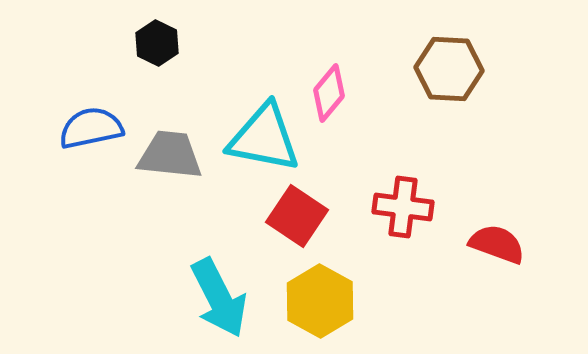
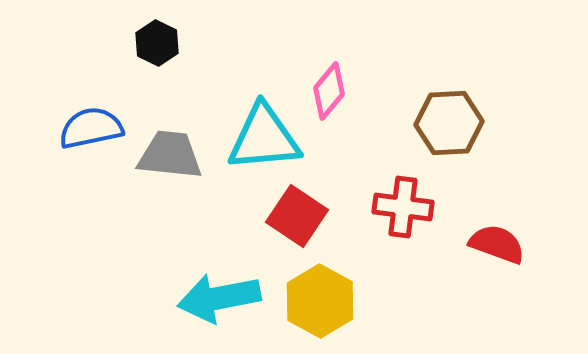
brown hexagon: moved 54 px down; rotated 6 degrees counterclockwise
pink diamond: moved 2 px up
cyan triangle: rotated 16 degrees counterclockwise
cyan arrow: rotated 106 degrees clockwise
